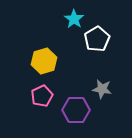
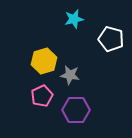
cyan star: rotated 24 degrees clockwise
white pentagon: moved 14 px right; rotated 25 degrees counterclockwise
gray star: moved 32 px left, 14 px up
